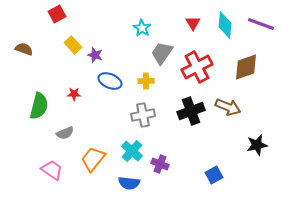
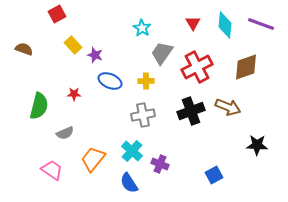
black star: rotated 15 degrees clockwise
blue semicircle: rotated 50 degrees clockwise
